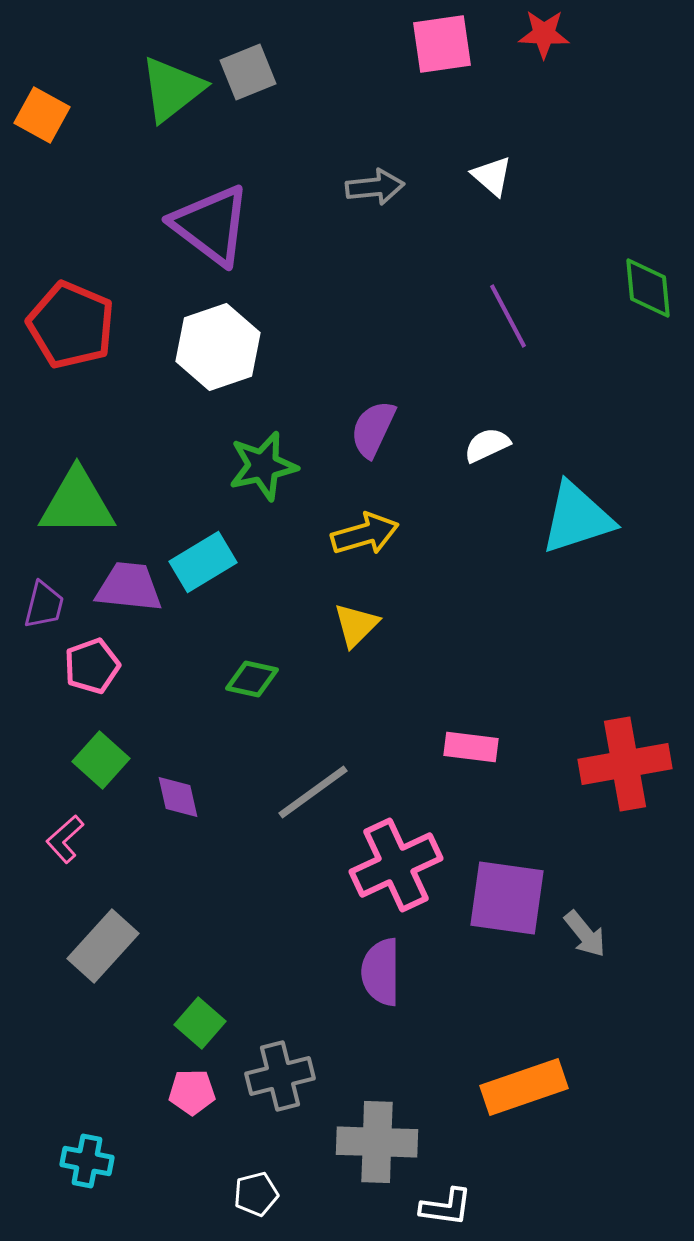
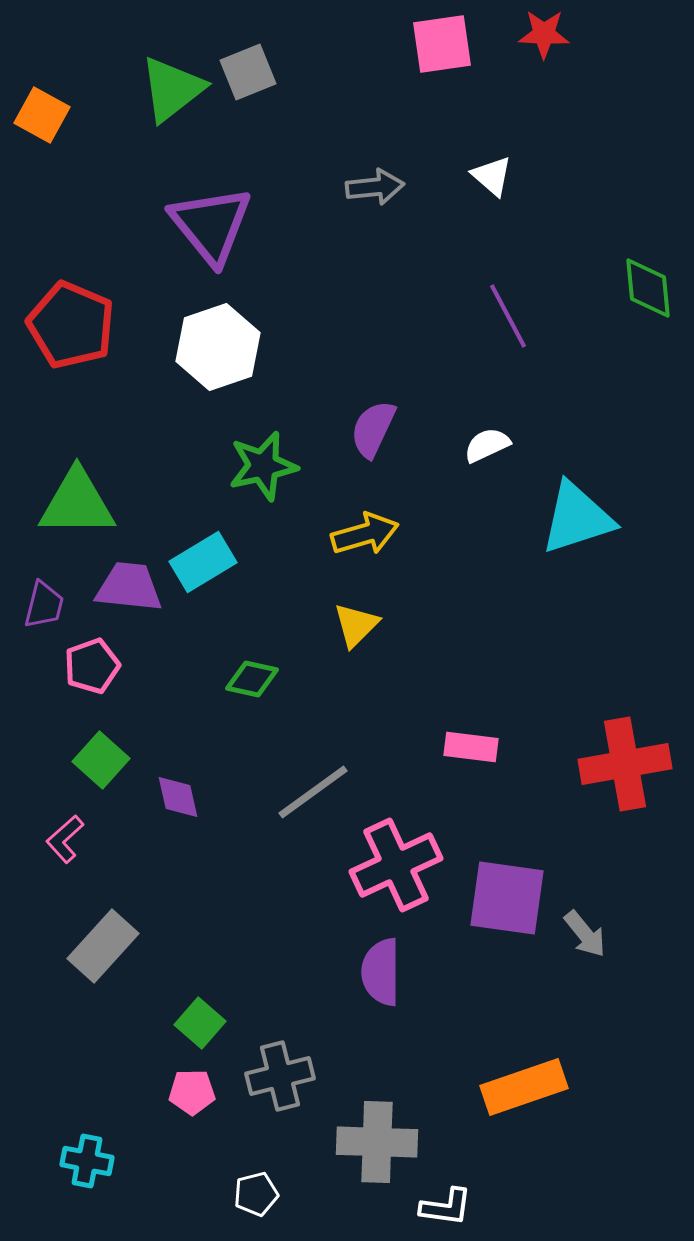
purple triangle at (211, 225): rotated 14 degrees clockwise
